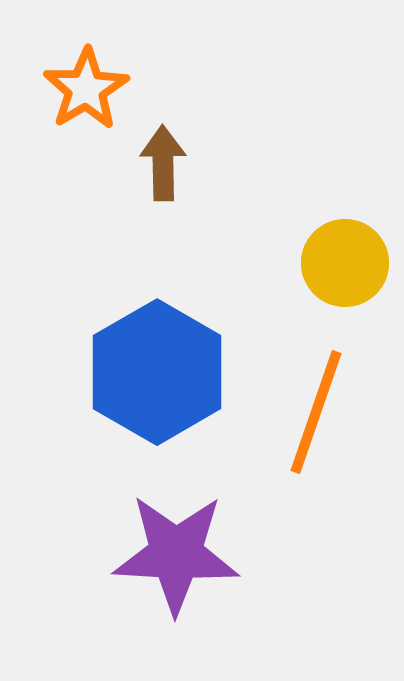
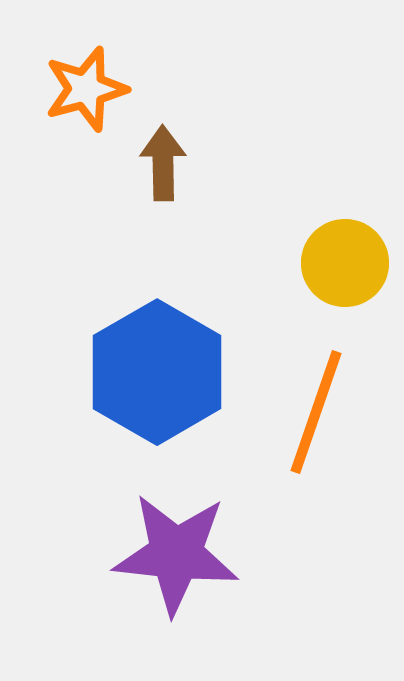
orange star: rotated 16 degrees clockwise
purple star: rotated 3 degrees clockwise
